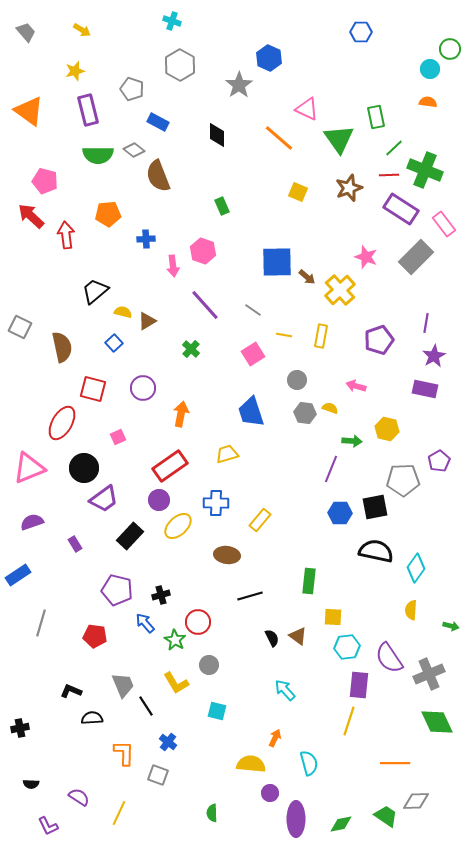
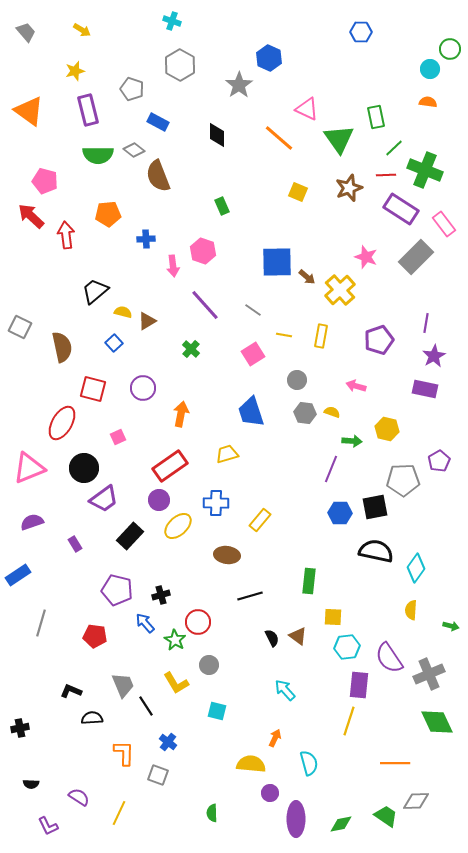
red line at (389, 175): moved 3 px left
yellow semicircle at (330, 408): moved 2 px right, 4 px down
